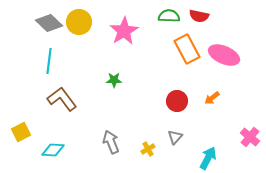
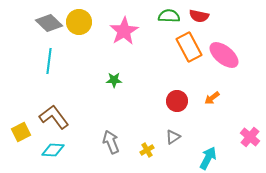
orange rectangle: moved 2 px right, 2 px up
pink ellipse: rotated 16 degrees clockwise
brown L-shape: moved 8 px left, 18 px down
gray triangle: moved 2 px left; rotated 14 degrees clockwise
yellow cross: moved 1 px left, 1 px down
